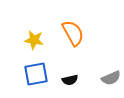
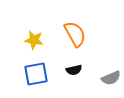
orange semicircle: moved 2 px right, 1 px down
black semicircle: moved 4 px right, 10 px up
